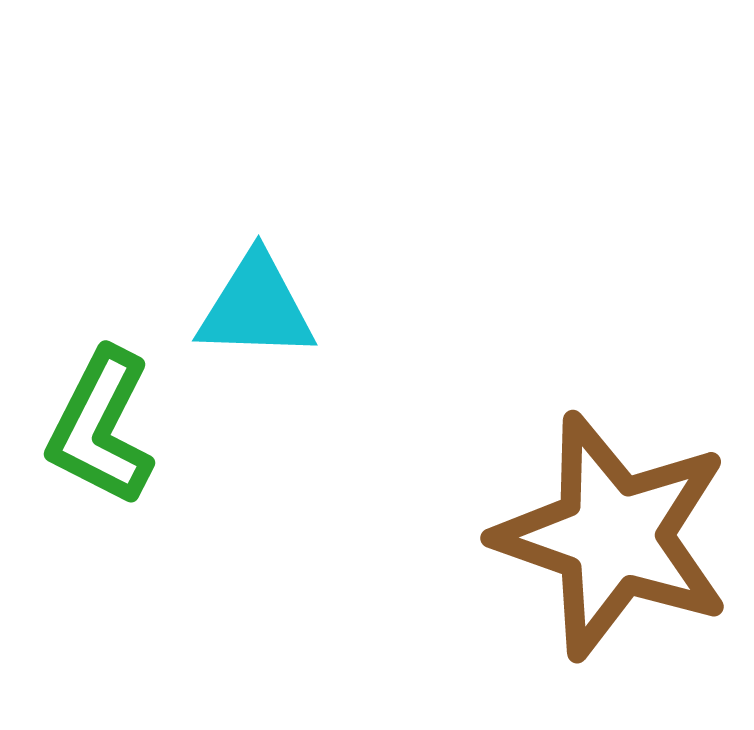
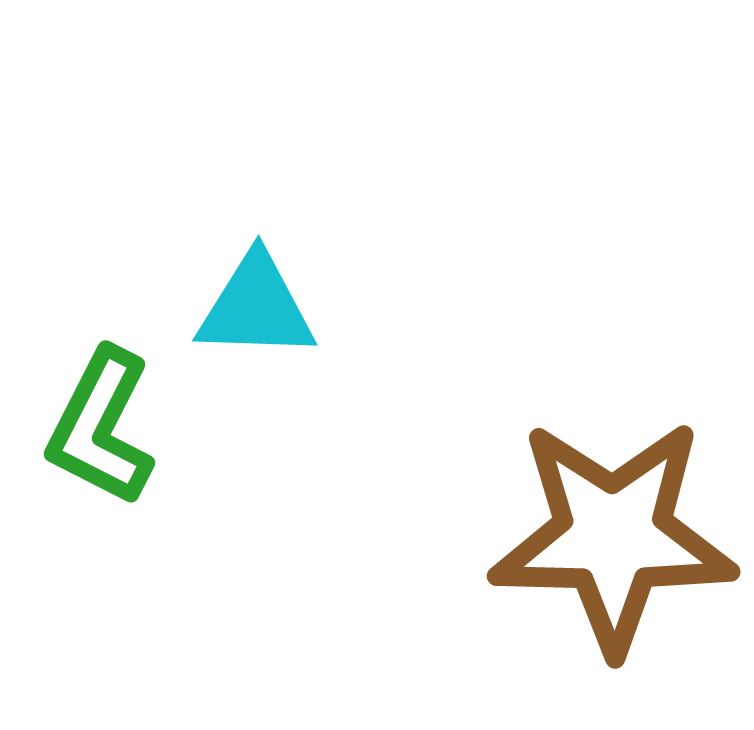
brown star: rotated 18 degrees counterclockwise
